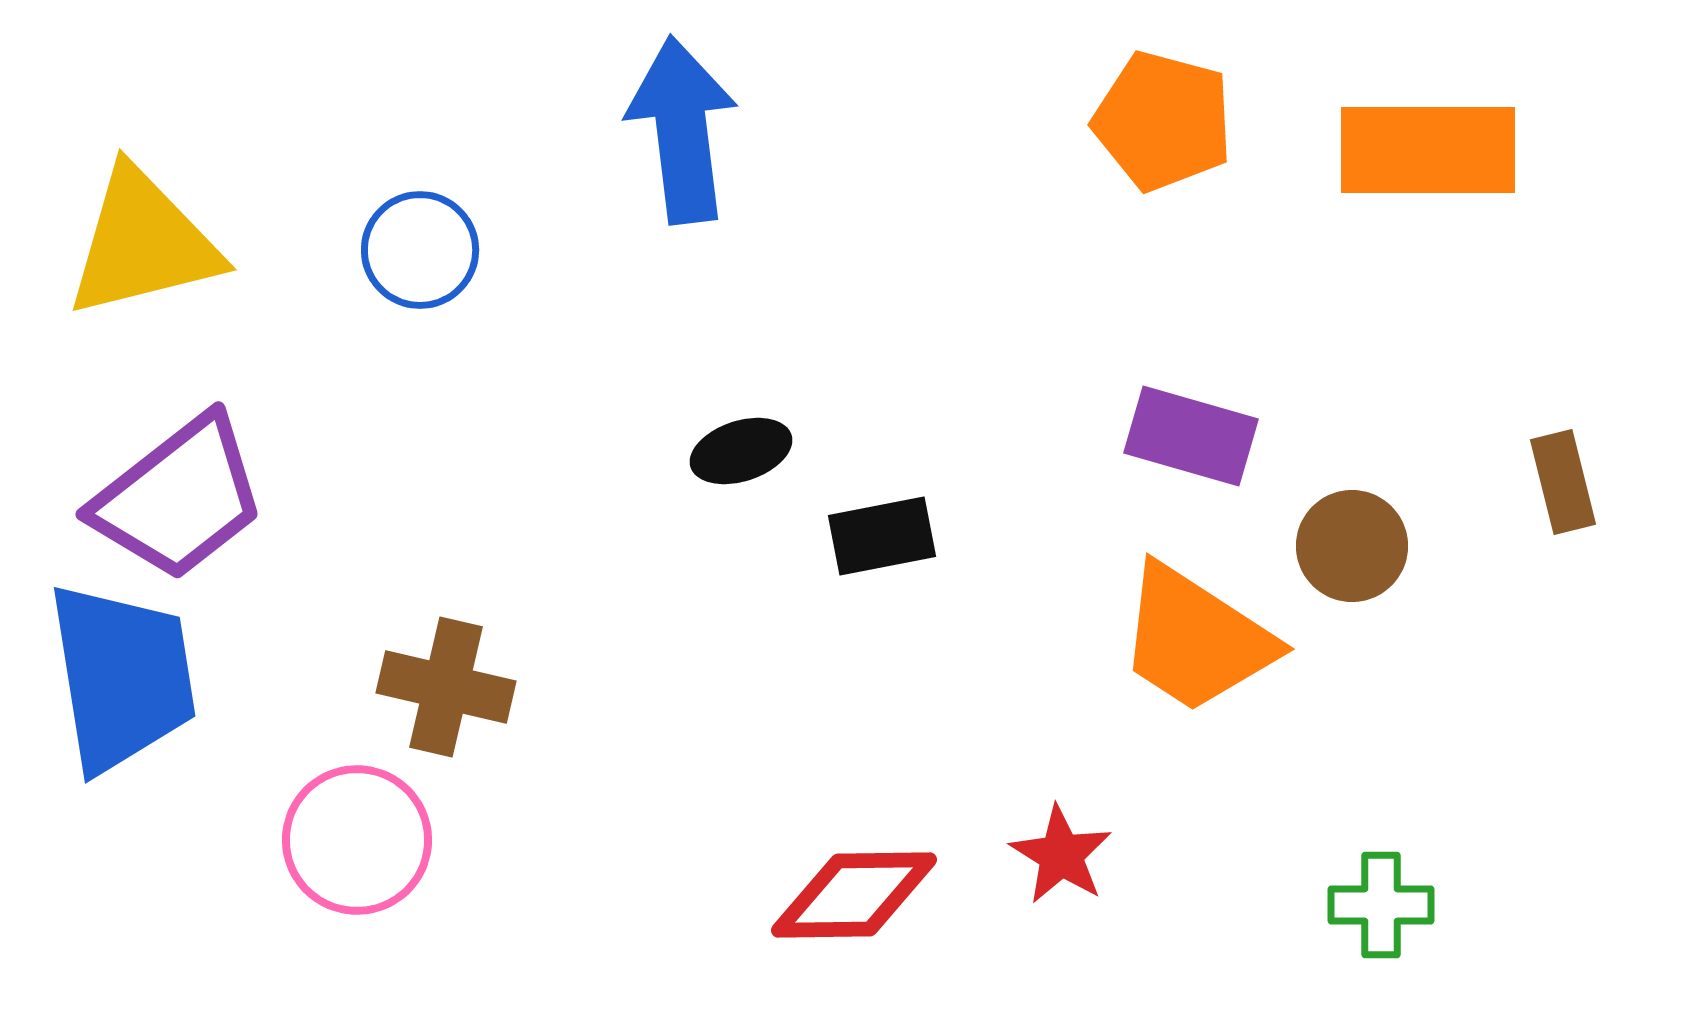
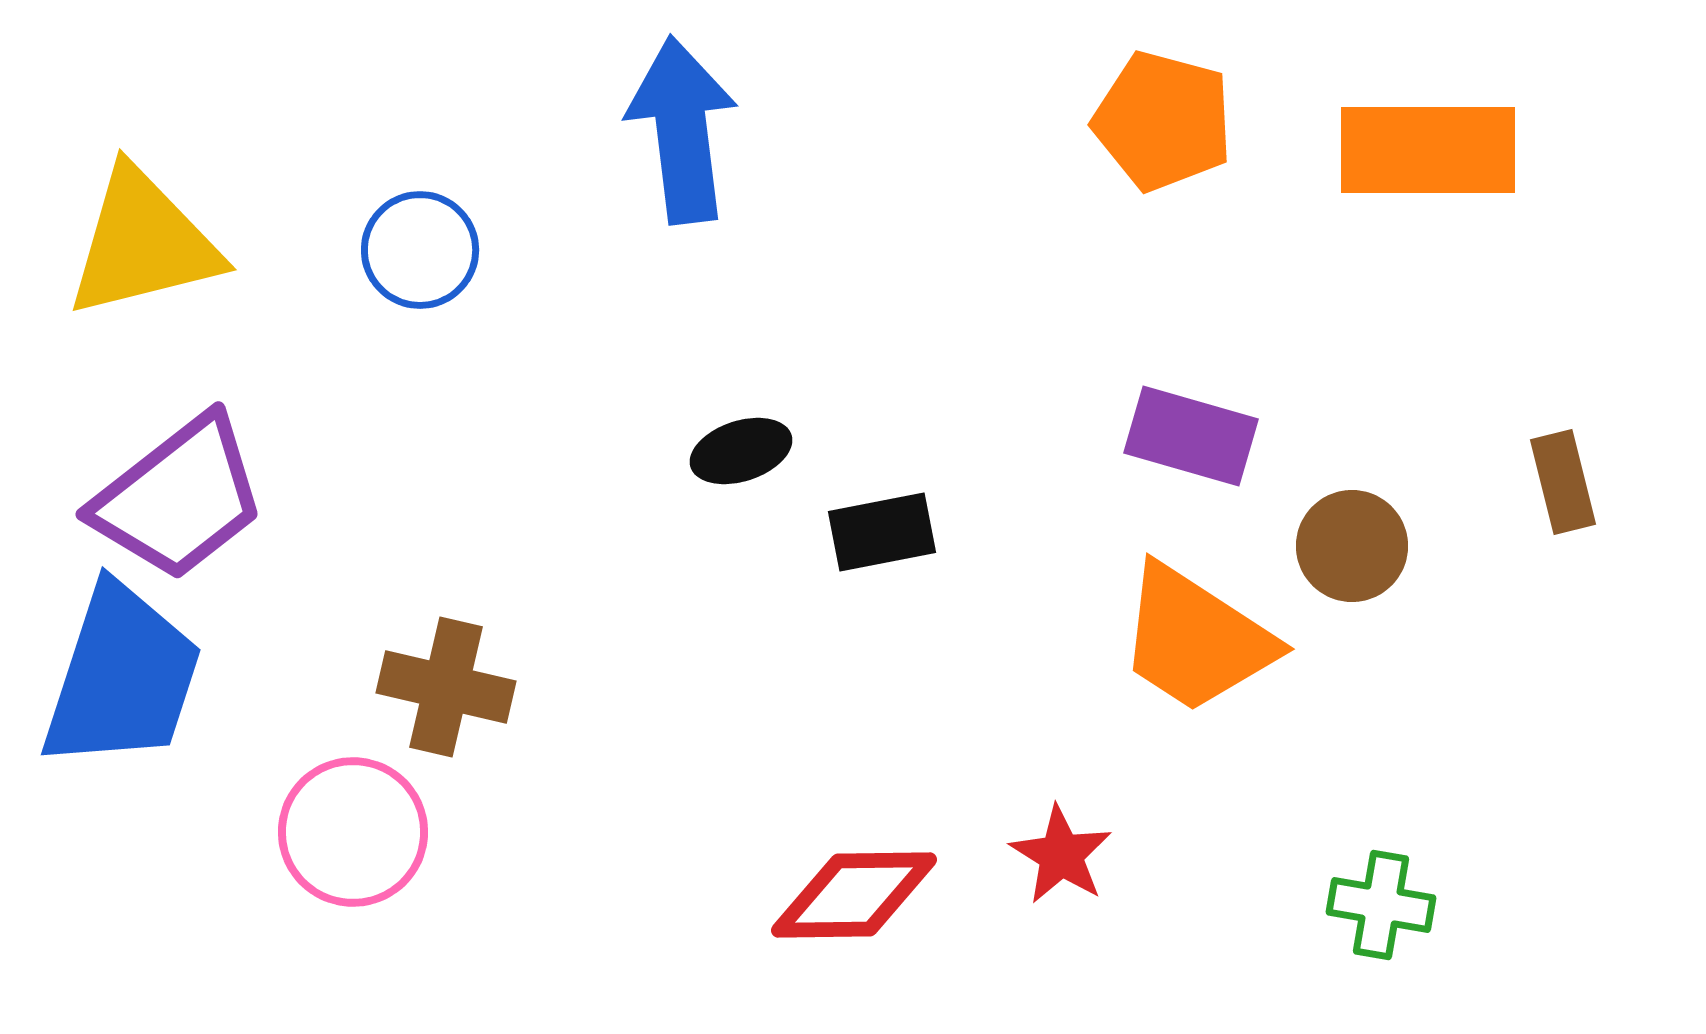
black rectangle: moved 4 px up
blue trapezoid: rotated 27 degrees clockwise
pink circle: moved 4 px left, 8 px up
green cross: rotated 10 degrees clockwise
